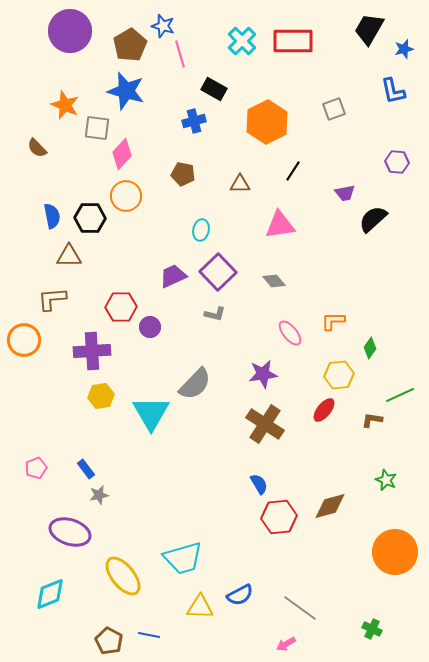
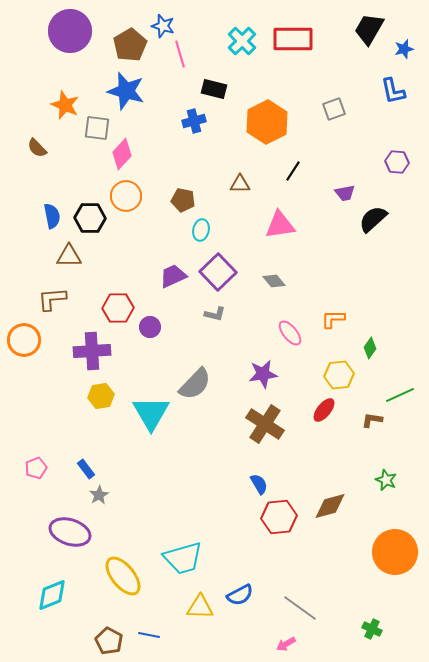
red rectangle at (293, 41): moved 2 px up
black rectangle at (214, 89): rotated 15 degrees counterclockwise
brown pentagon at (183, 174): moved 26 px down
red hexagon at (121, 307): moved 3 px left, 1 px down
orange L-shape at (333, 321): moved 2 px up
gray star at (99, 495): rotated 18 degrees counterclockwise
cyan diamond at (50, 594): moved 2 px right, 1 px down
